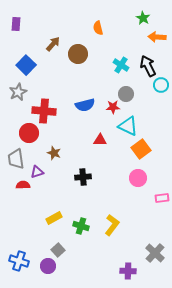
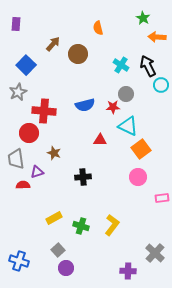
pink circle: moved 1 px up
purple circle: moved 18 px right, 2 px down
